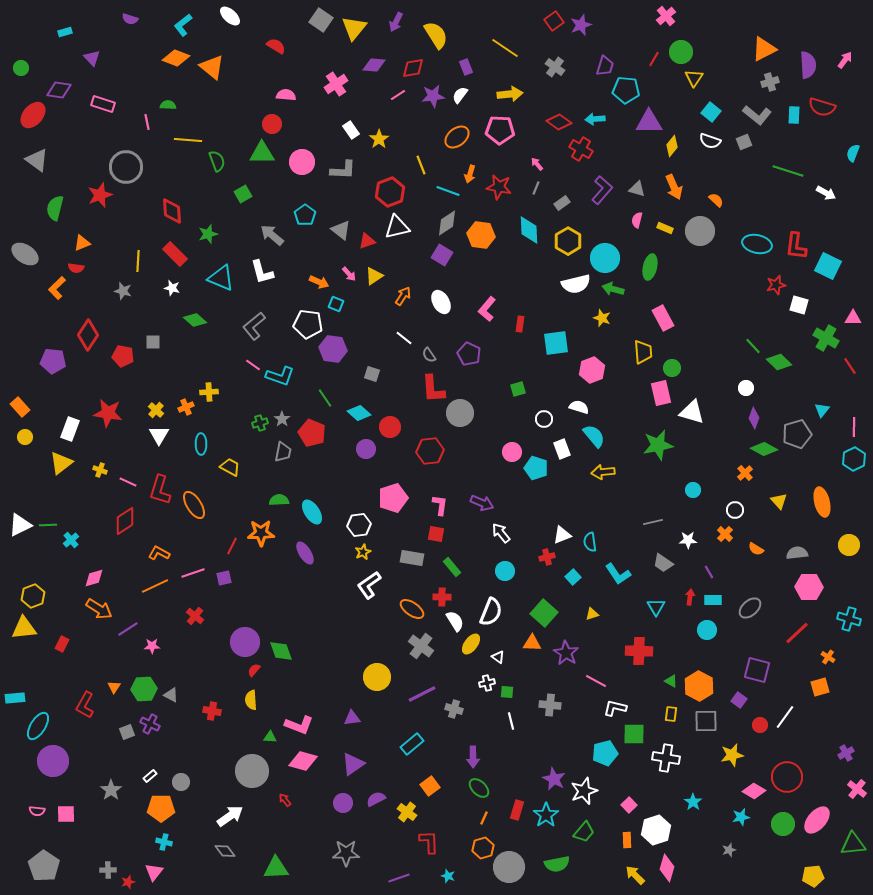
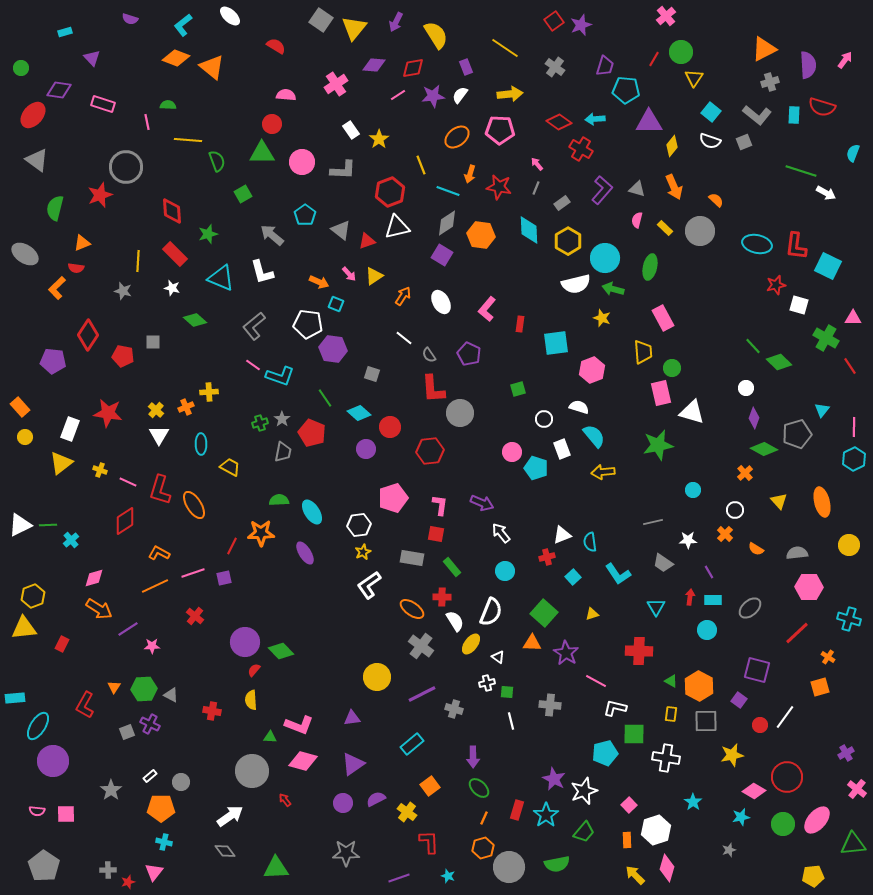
green line at (788, 171): moved 13 px right
yellow rectangle at (665, 228): rotated 21 degrees clockwise
green diamond at (281, 651): rotated 25 degrees counterclockwise
